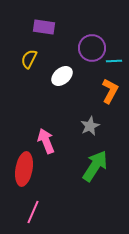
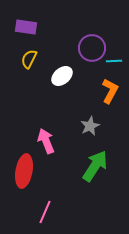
purple rectangle: moved 18 px left
red ellipse: moved 2 px down
pink line: moved 12 px right
